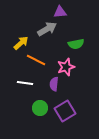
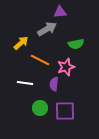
orange line: moved 4 px right
purple square: rotated 30 degrees clockwise
